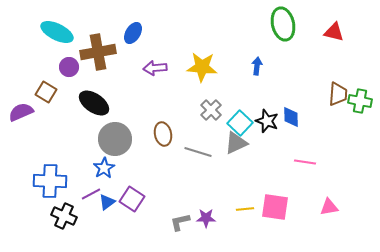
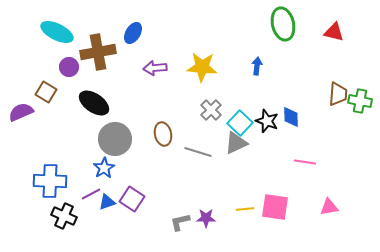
blue triangle: rotated 18 degrees clockwise
